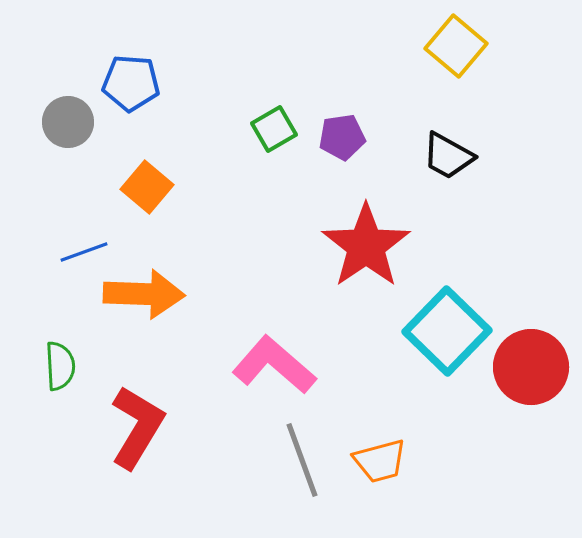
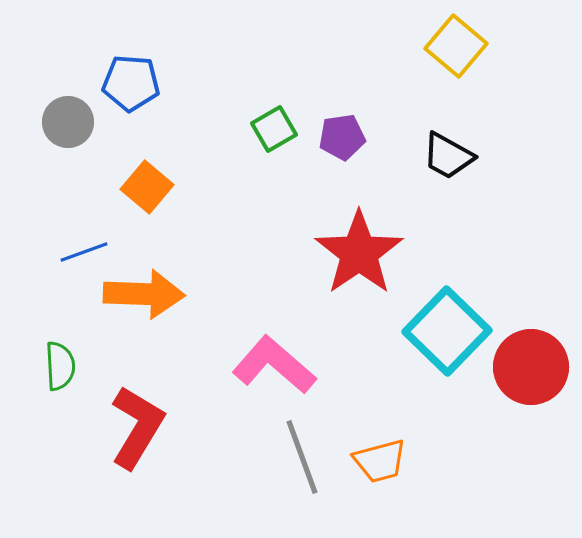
red star: moved 7 px left, 7 px down
gray line: moved 3 px up
